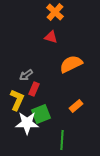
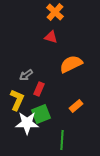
red rectangle: moved 5 px right
